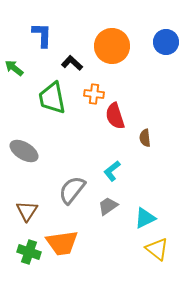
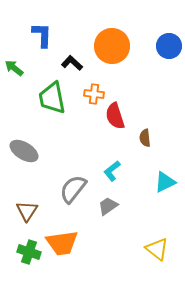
blue circle: moved 3 px right, 4 px down
gray semicircle: moved 1 px right, 1 px up
cyan triangle: moved 20 px right, 36 px up
